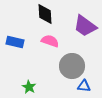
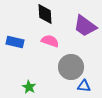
gray circle: moved 1 px left, 1 px down
